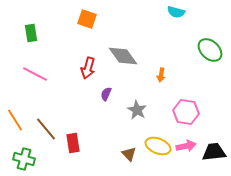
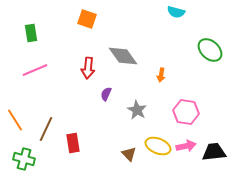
red arrow: rotated 10 degrees counterclockwise
pink line: moved 4 px up; rotated 50 degrees counterclockwise
brown line: rotated 65 degrees clockwise
